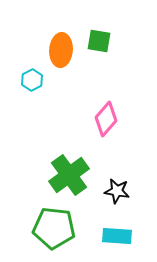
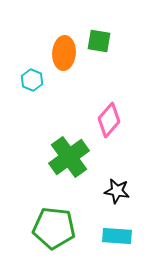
orange ellipse: moved 3 px right, 3 px down
cyan hexagon: rotated 10 degrees counterclockwise
pink diamond: moved 3 px right, 1 px down
green cross: moved 18 px up
